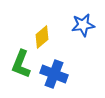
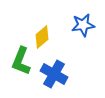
green L-shape: moved 3 px up
blue cross: rotated 8 degrees clockwise
